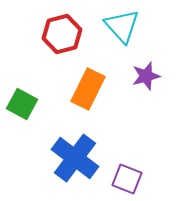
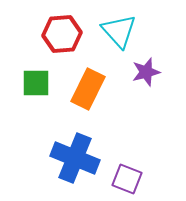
cyan triangle: moved 3 px left, 5 px down
red hexagon: rotated 9 degrees clockwise
purple star: moved 4 px up
green square: moved 14 px right, 21 px up; rotated 28 degrees counterclockwise
blue cross: rotated 15 degrees counterclockwise
